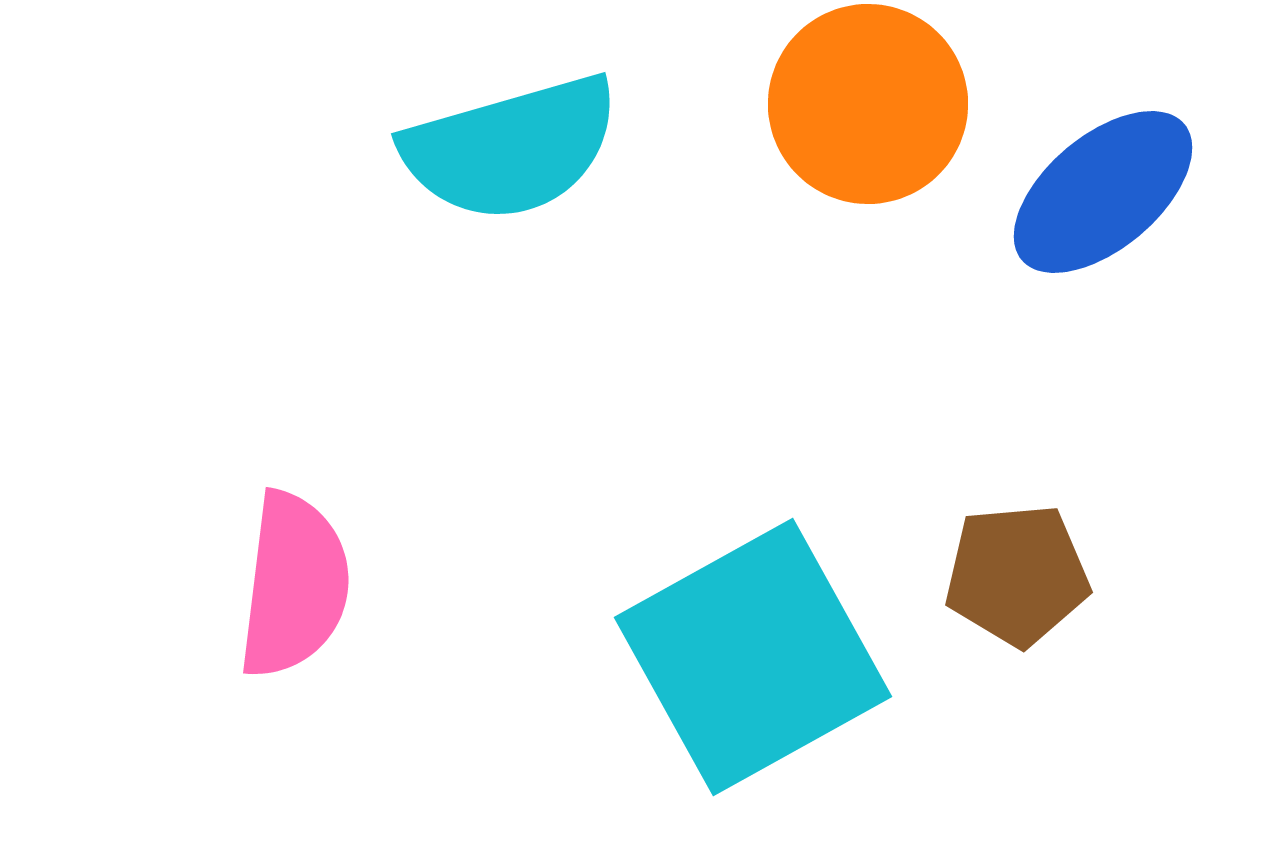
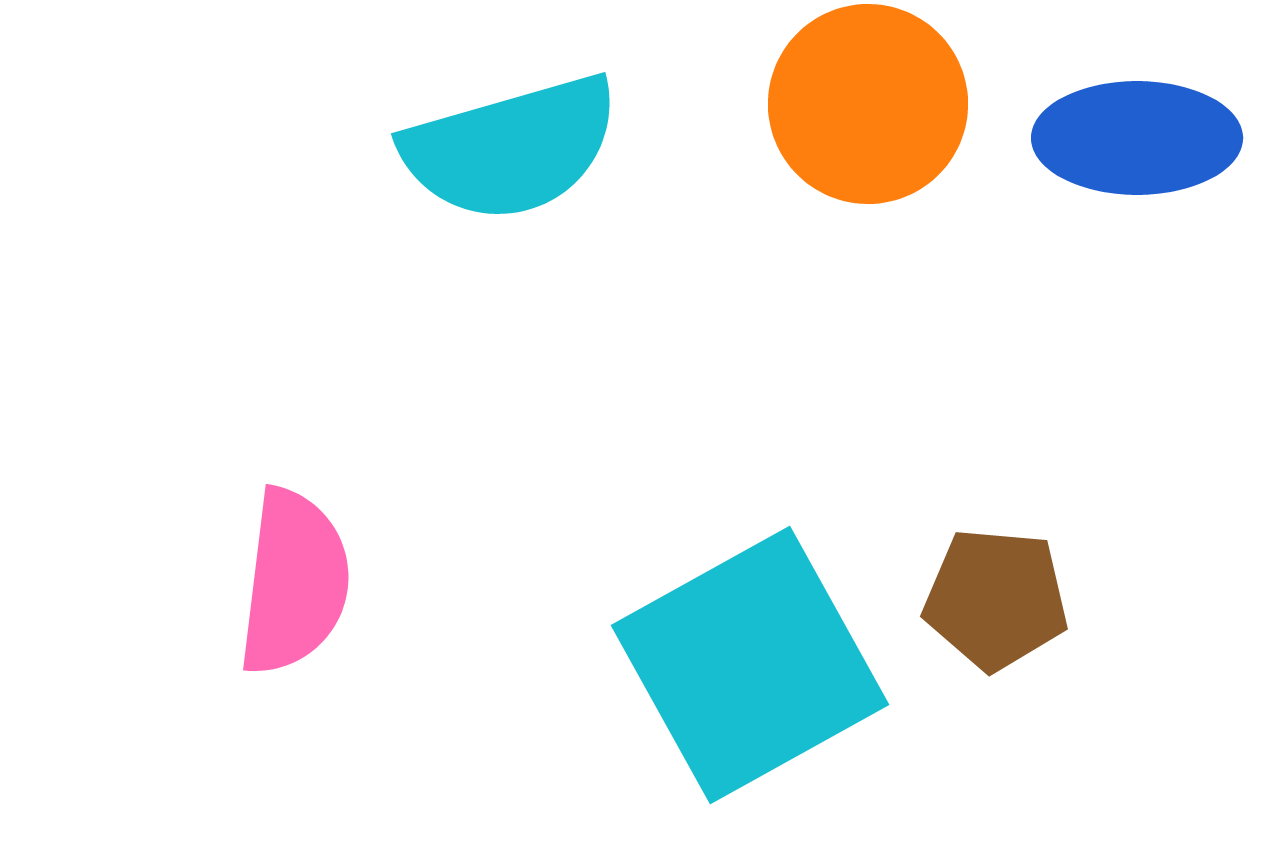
blue ellipse: moved 34 px right, 54 px up; rotated 40 degrees clockwise
brown pentagon: moved 21 px left, 24 px down; rotated 10 degrees clockwise
pink semicircle: moved 3 px up
cyan square: moved 3 px left, 8 px down
